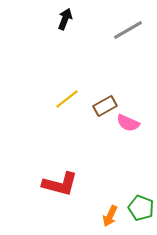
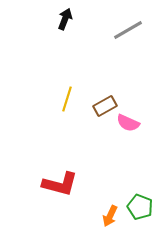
yellow line: rotated 35 degrees counterclockwise
green pentagon: moved 1 px left, 1 px up
